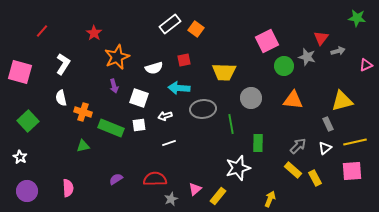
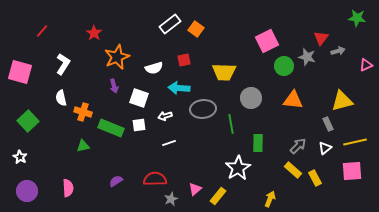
white star at (238, 168): rotated 15 degrees counterclockwise
purple semicircle at (116, 179): moved 2 px down
